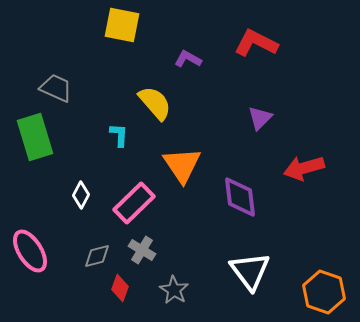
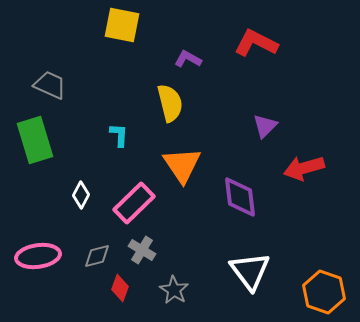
gray trapezoid: moved 6 px left, 3 px up
yellow semicircle: moved 15 px right; rotated 27 degrees clockwise
purple triangle: moved 5 px right, 8 px down
green rectangle: moved 3 px down
pink ellipse: moved 8 px right, 5 px down; rotated 66 degrees counterclockwise
